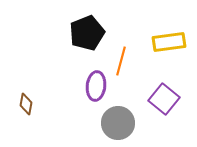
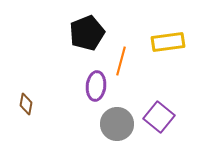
yellow rectangle: moved 1 px left
purple square: moved 5 px left, 18 px down
gray circle: moved 1 px left, 1 px down
